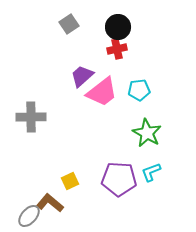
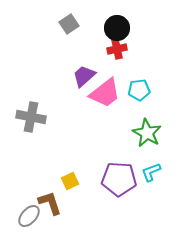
black circle: moved 1 px left, 1 px down
purple trapezoid: moved 2 px right
pink trapezoid: moved 3 px right, 1 px down
gray cross: rotated 12 degrees clockwise
brown L-shape: rotated 32 degrees clockwise
